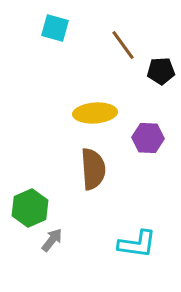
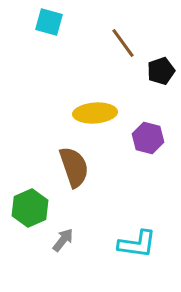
cyan square: moved 6 px left, 6 px up
brown line: moved 2 px up
black pentagon: rotated 16 degrees counterclockwise
purple hexagon: rotated 12 degrees clockwise
brown semicircle: moved 19 px left, 2 px up; rotated 15 degrees counterclockwise
gray arrow: moved 11 px right
